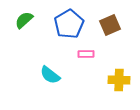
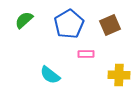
yellow cross: moved 5 px up
